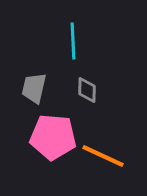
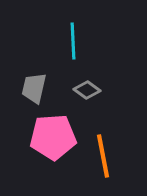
gray diamond: rotated 56 degrees counterclockwise
pink pentagon: rotated 9 degrees counterclockwise
orange line: rotated 54 degrees clockwise
